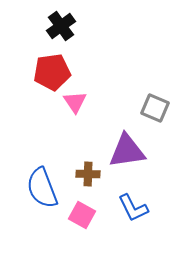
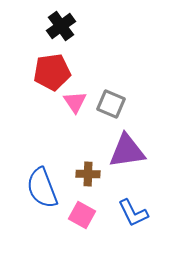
gray square: moved 44 px left, 4 px up
blue L-shape: moved 5 px down
